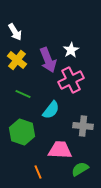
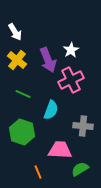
cyan semicircle: rotated 18 degrees counterclockwise
